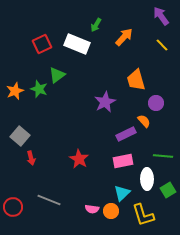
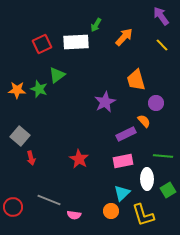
white rectangle: moved 1 px left, 2 px up; rotated 25 degrees counterclockwise
orange star: moved 2 px right, 1 px up; rotated 24 degrees clockwise
pink semicircle: moved 18 px left, 6 px down
